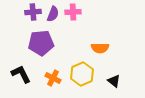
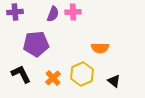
purple cross: moved 18 px left
purple pentagon: moved 5 px left, 1 px down
orange cross: rotated 21 degrees clockwise
